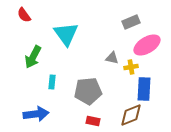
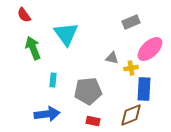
pink ellipse: moved 3 px right, 4 px down; rotated 12 degrees counterclockwise
green arrow: moved 9 px up; rotated 130 degrees clockwise
yellow cross: moved 1 px down
cyan rectangle: moved 1 px right, 2 px up
blue arrow: moved 11 px right
